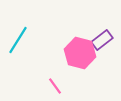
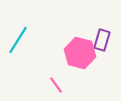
purple rectangle: rotated 35 degrees counterclockwise
pink line: moved 1 px right, 1 px up
